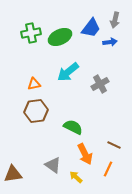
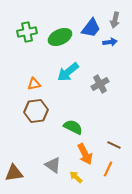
green cross: moved 4 px left, 1 px up
brown triangle: moved 1 px right, 1 px up
